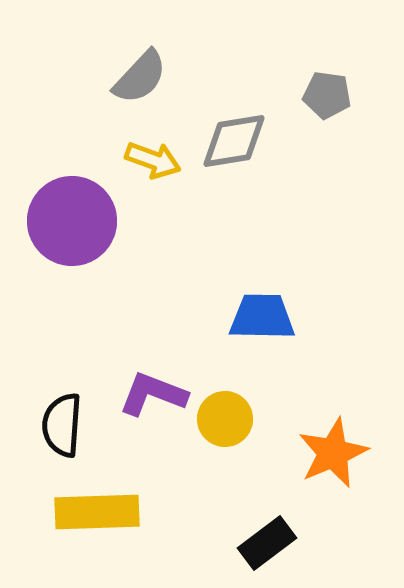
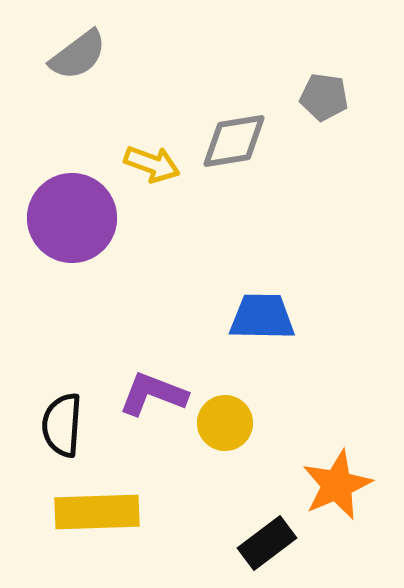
gray semicircle: moved 62 px left, 22 px up; rotated 10 degrees clockwise
gray pentagon: moved 3 px left, 2 px down
yellow arrow: moved 1 px left, 4 px down
purple circle: moved 3 px up
yellow circle: moved 4 px down
orange star: moved 4 px right, 32 px down
